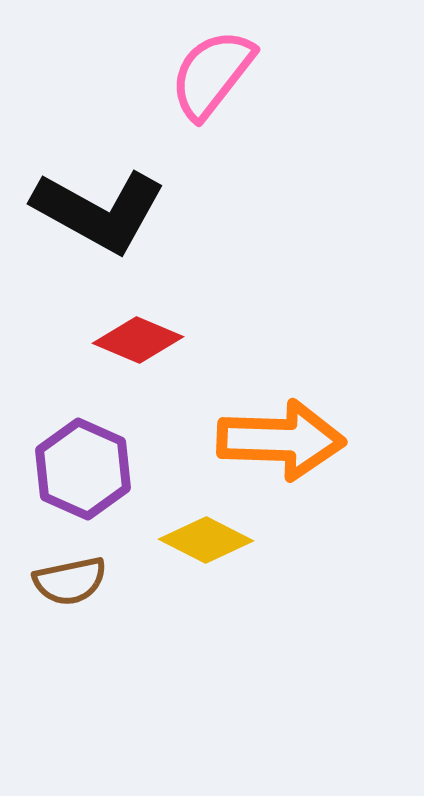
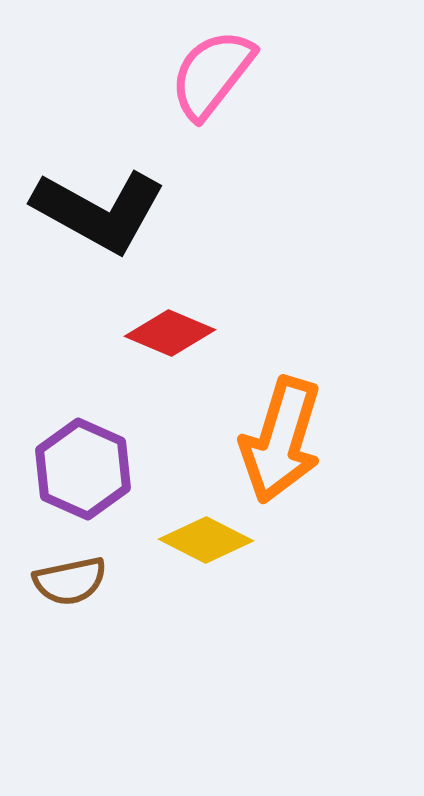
red diamond: moved 32 px right, 7 px up
orange arrow: rotated 105 degrees clockwise
